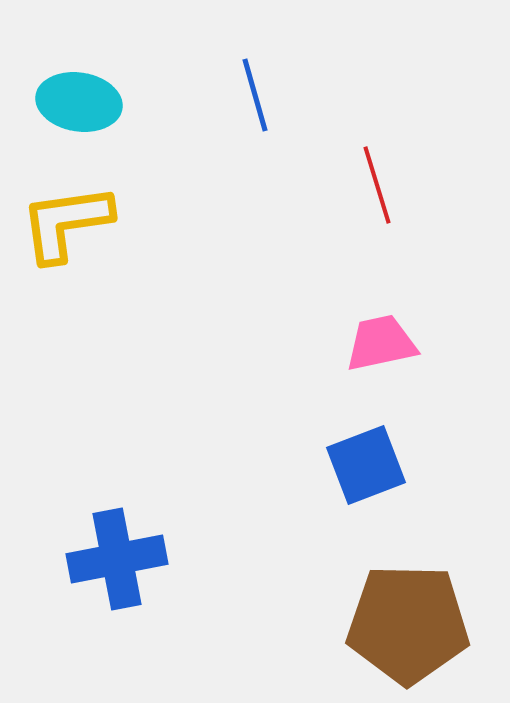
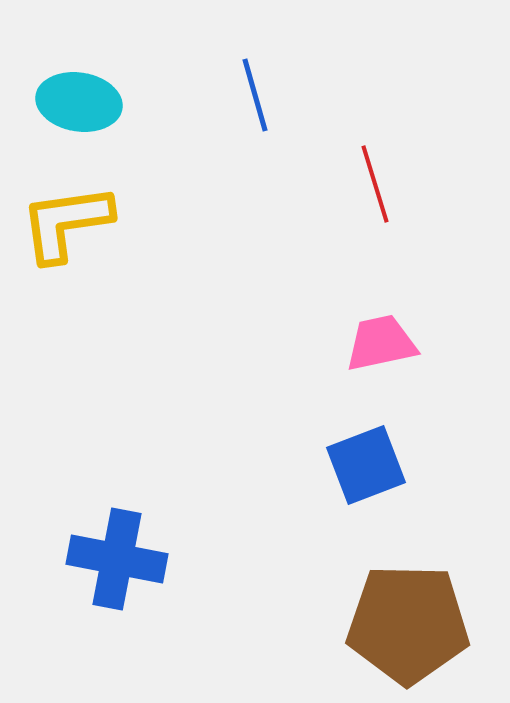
red line: moved 2 px left, 1 px up
blue cross: rotated 22 degrees clockwise
